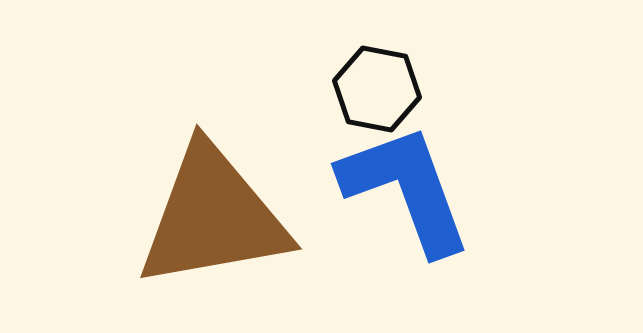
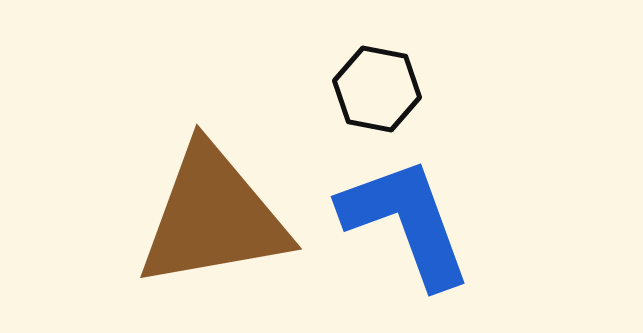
blue L-shape: moved 33 px down
